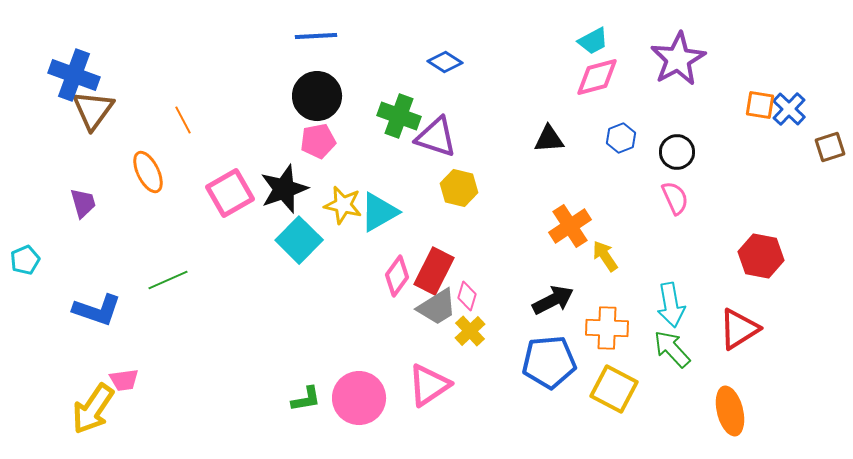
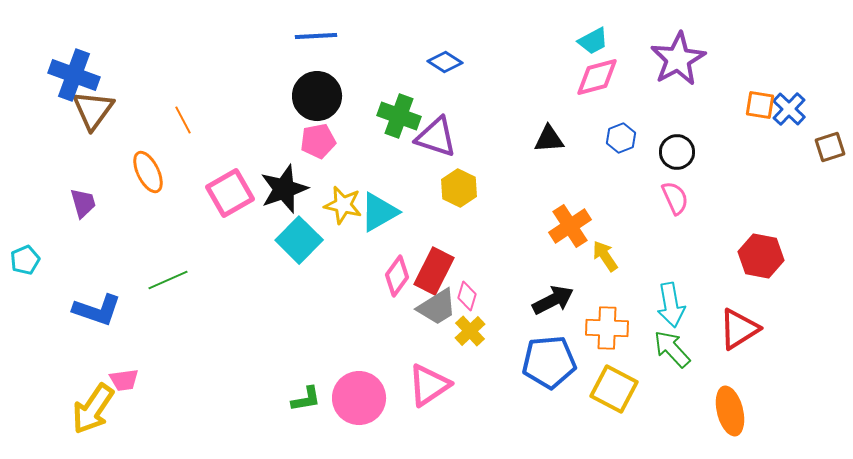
yellow hexagon at (459, 188): rotated 12 degrees clockwise
